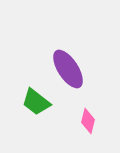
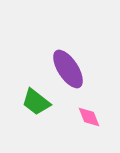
pink diamond: moved 1 px right, 4 px up; rotated 35 degrees counterclockwise
